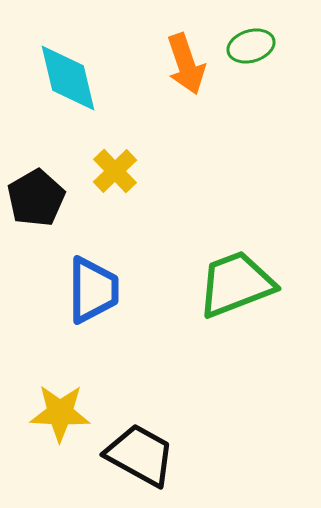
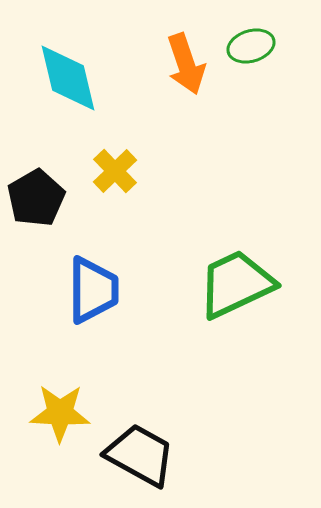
green trapezoid: rotated 4 degrees counterclockwise
